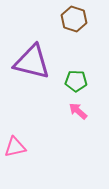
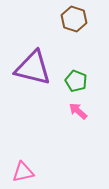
purple triangle: moved 1 px right, 6 px down
green pentagon: rotated 20 degrees clockwise
pink triangle: moved 8 px right, 25 px down
